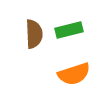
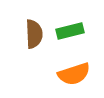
green rectangle: moved 1 px right, 1 px down
